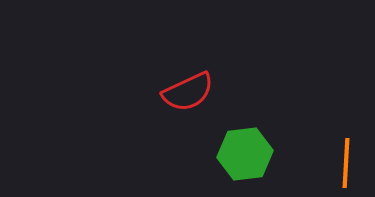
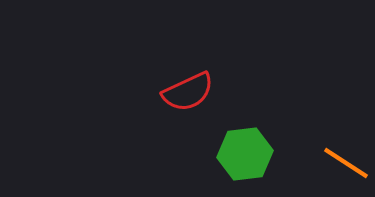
orange line: rotated 60 degrees counterclockwise
